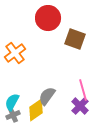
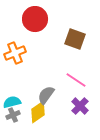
red circle: moved 13 px left, 1 px down
orange cross: rotated 15 degrees clockwise
pink line: moved 7 px left, 10 px up; rotated 40 degrees counterclockwise
gray semicircle: moved 1 px left, 1 px up
cyan semicircle: rotated 48 degrees clockwise
yellow diamond: moved 2 px right, 2 px down
